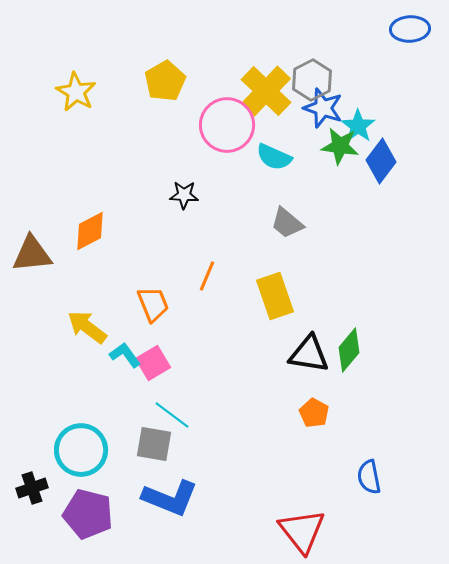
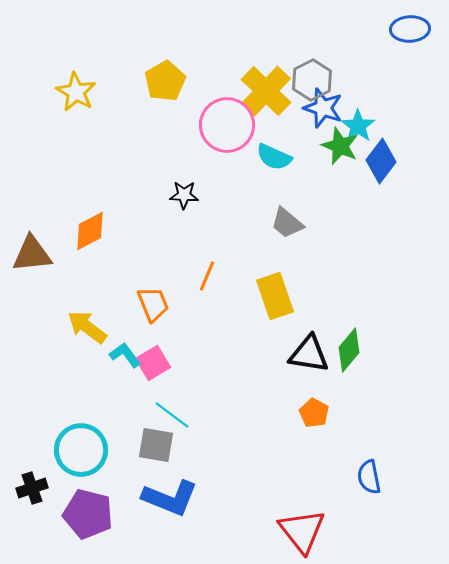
green star: rotated 15 degrees clockwise
gray square: moved 2 px right, 1 px down
